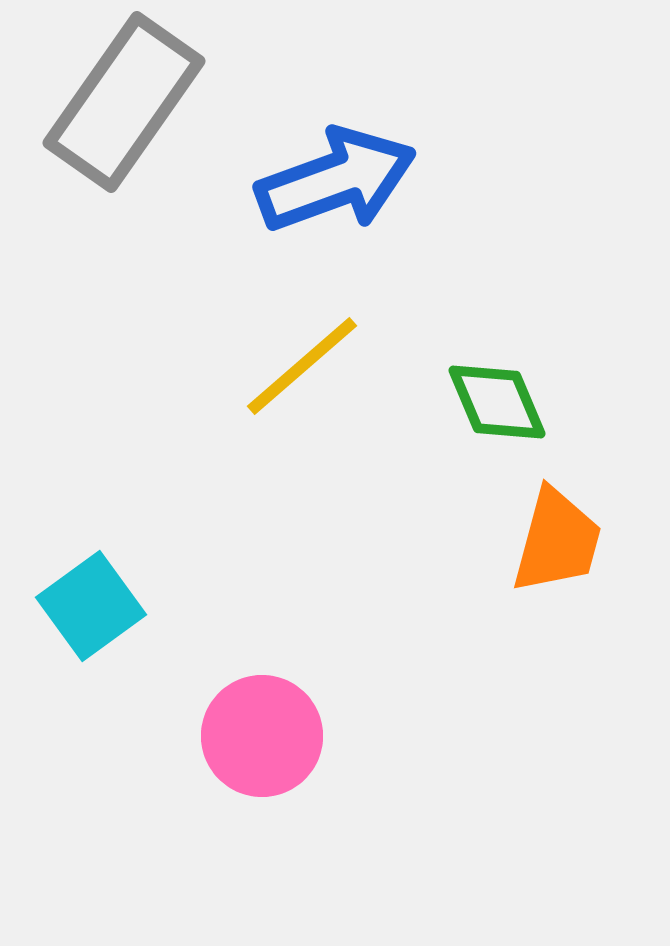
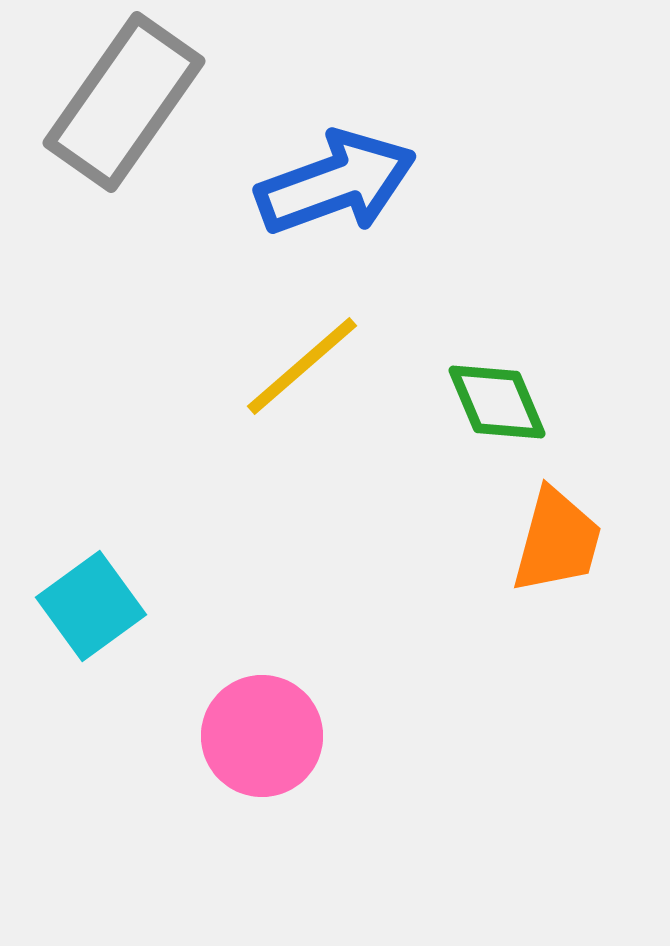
blue arrow: moved 3 px down
